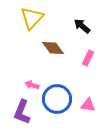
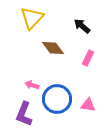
purple L-shape: moved 2 px right, 2 px down
